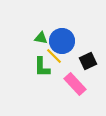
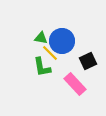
yellow line: moved 4 px left, 3 px up
green L-shape: rotated 10 degrees counterclockwise
